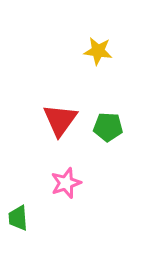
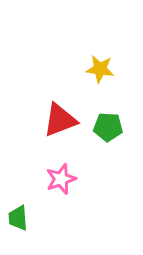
yellow star: moved 2 px right, 18 px down
red triangle: rotated 33 degrees clockwise
pink star: moved 5 px left, 4 px up
